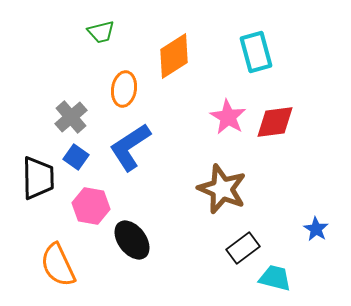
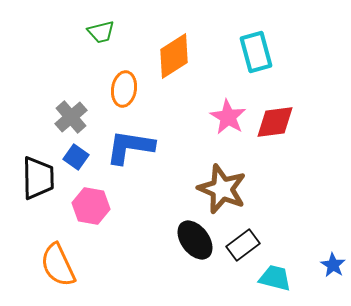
blue L-shape: rotated 42 degrees clockwise
blue star: moved 17 px right, 36 px down
black ellipse: moved 63 px right
black rectangle: moved 3 px up
